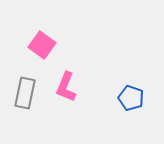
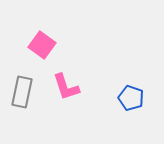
pink L-shape: rotated 40 degrees counterclockwise
gray rectangle: moved 3 px left, 1 px up
